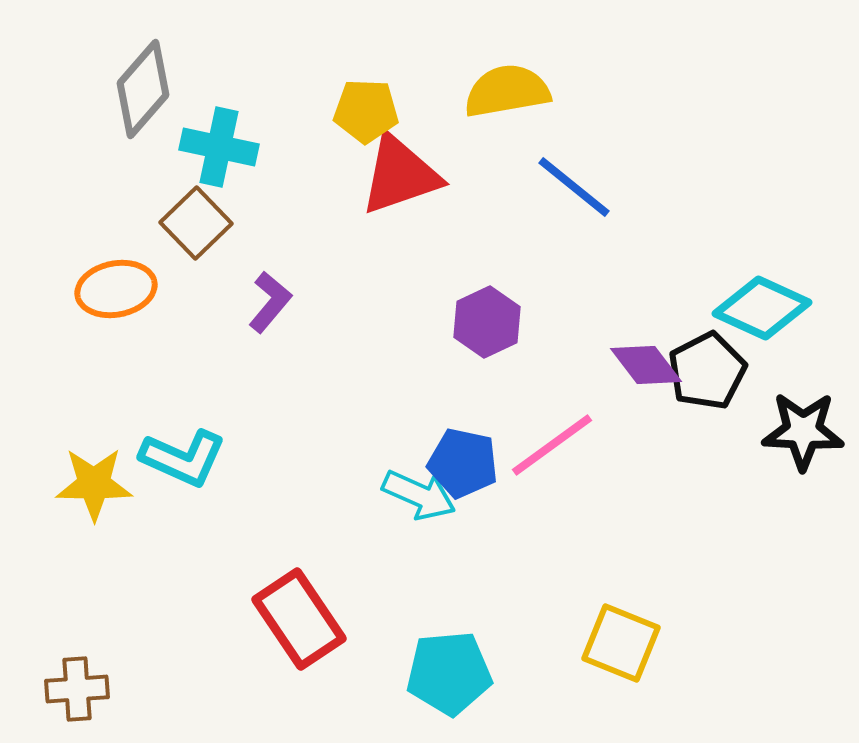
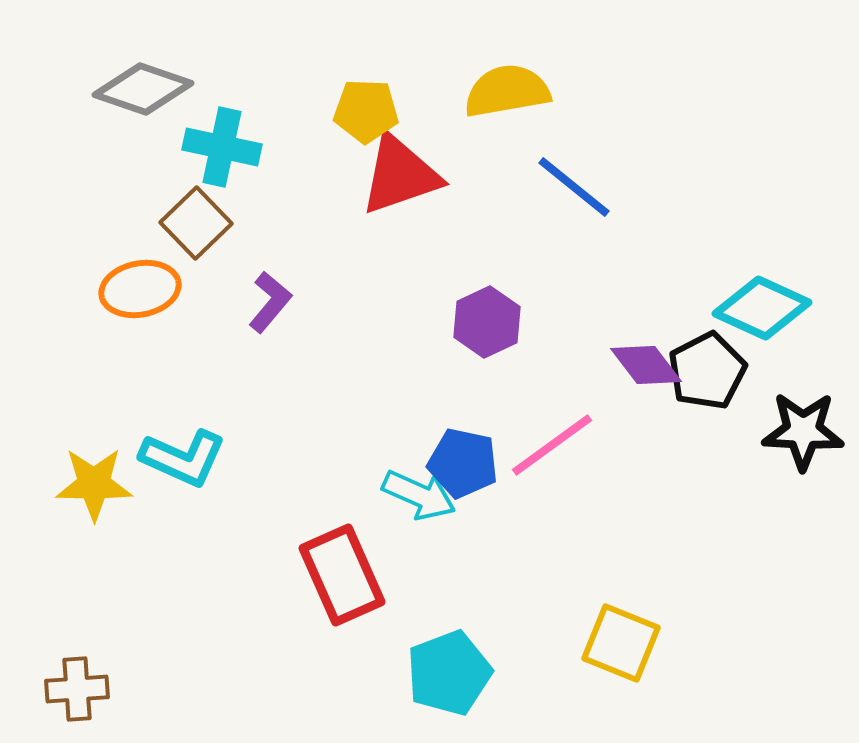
gray diamond: rotated 68 degrees clockwise
cyan cross: moved 3 px right
orange ellipse: moved 24 px right
red rectangle: moved 43 px right, 44 px up; rotated 10 degrees clockwise
cyan pentagon: rotated 16 degrees counterclockwise
